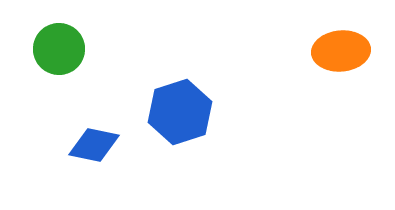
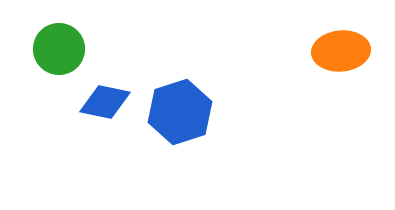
blue diamond: moved 11 px right, 43 px up
